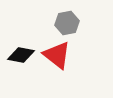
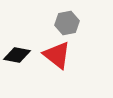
black diamond: moved 4 px left
